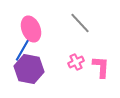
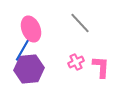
purple hexagon: rotated 16 degrees counterclockwise
